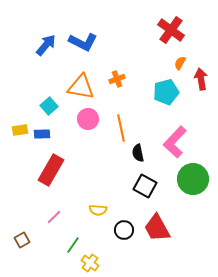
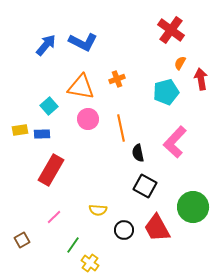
green circle: moved 28 px down
